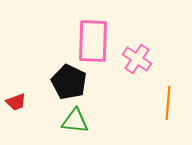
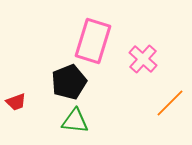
pink rectangle: rotated 15 degrees clockwise
pink cross: moved 6 px right; rotated 8 degrees clockwise
black pentagon: rotated 24 degrees clockwise
orange line: moved 2 px right; rotated 40 degrees clockwise
